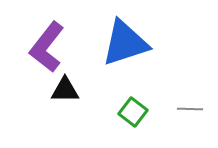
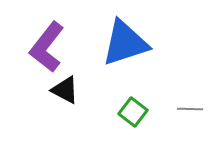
black triangle: rotated 28 degrees clockwise
